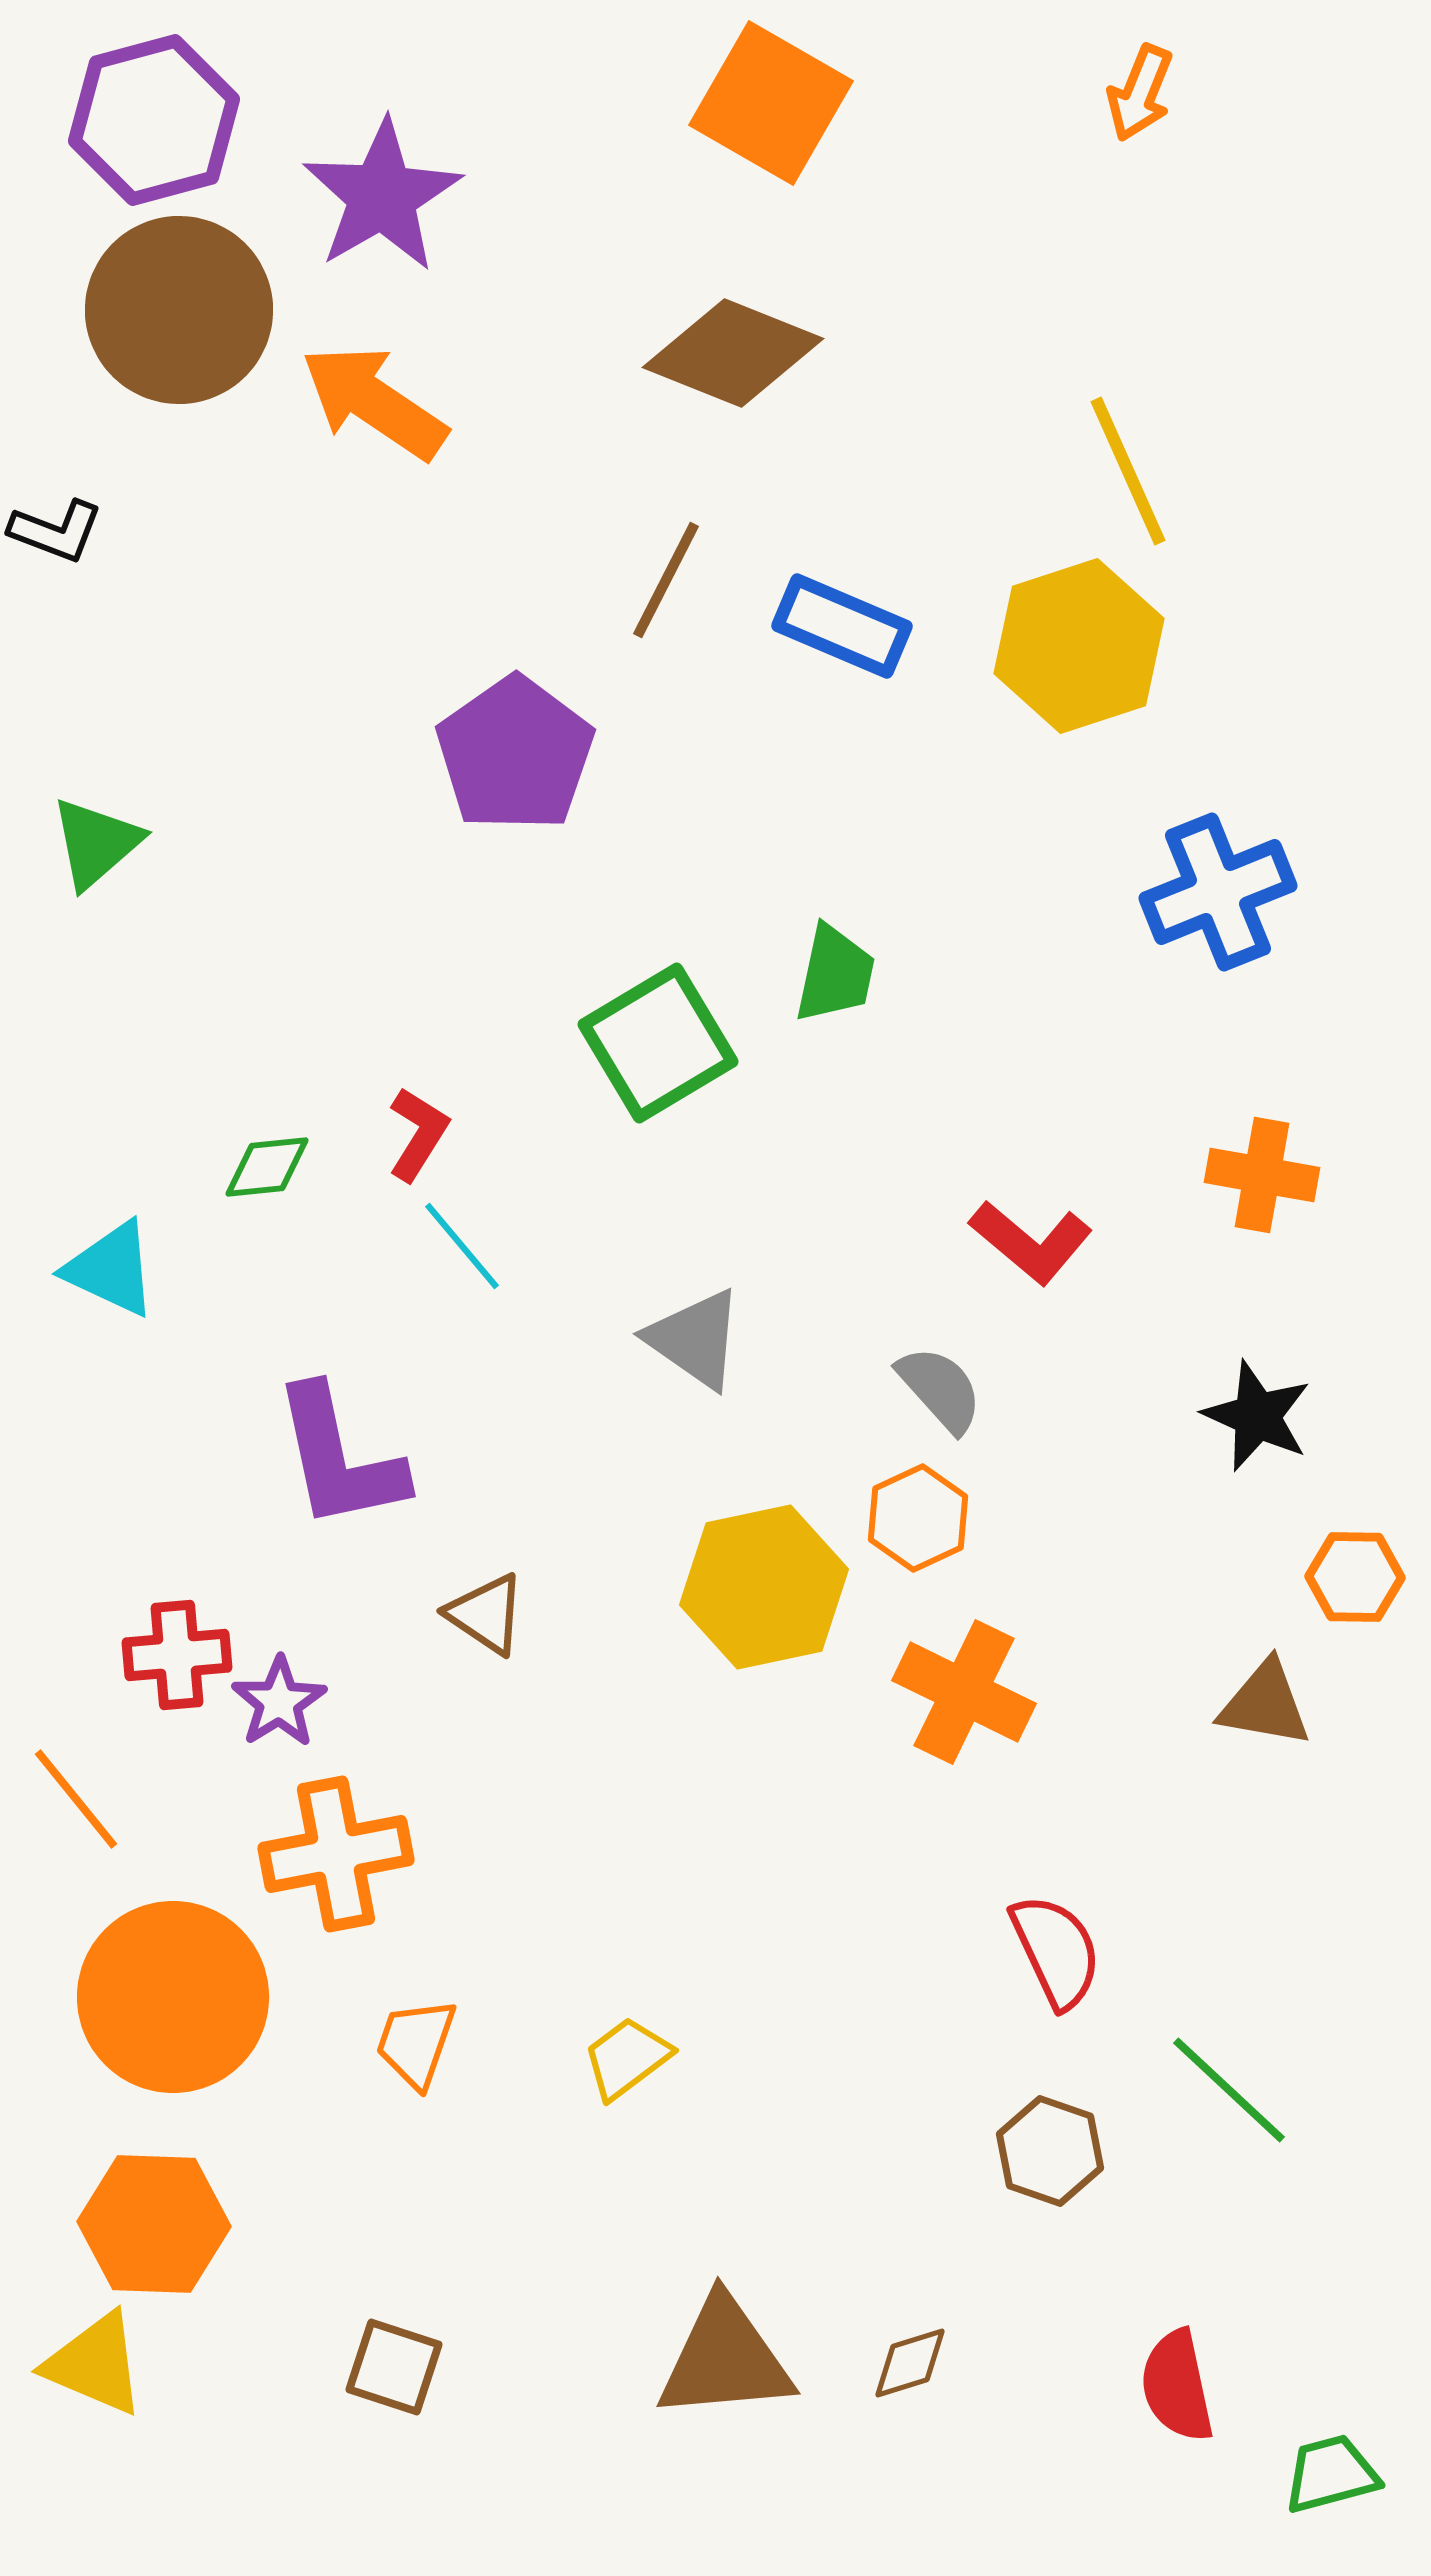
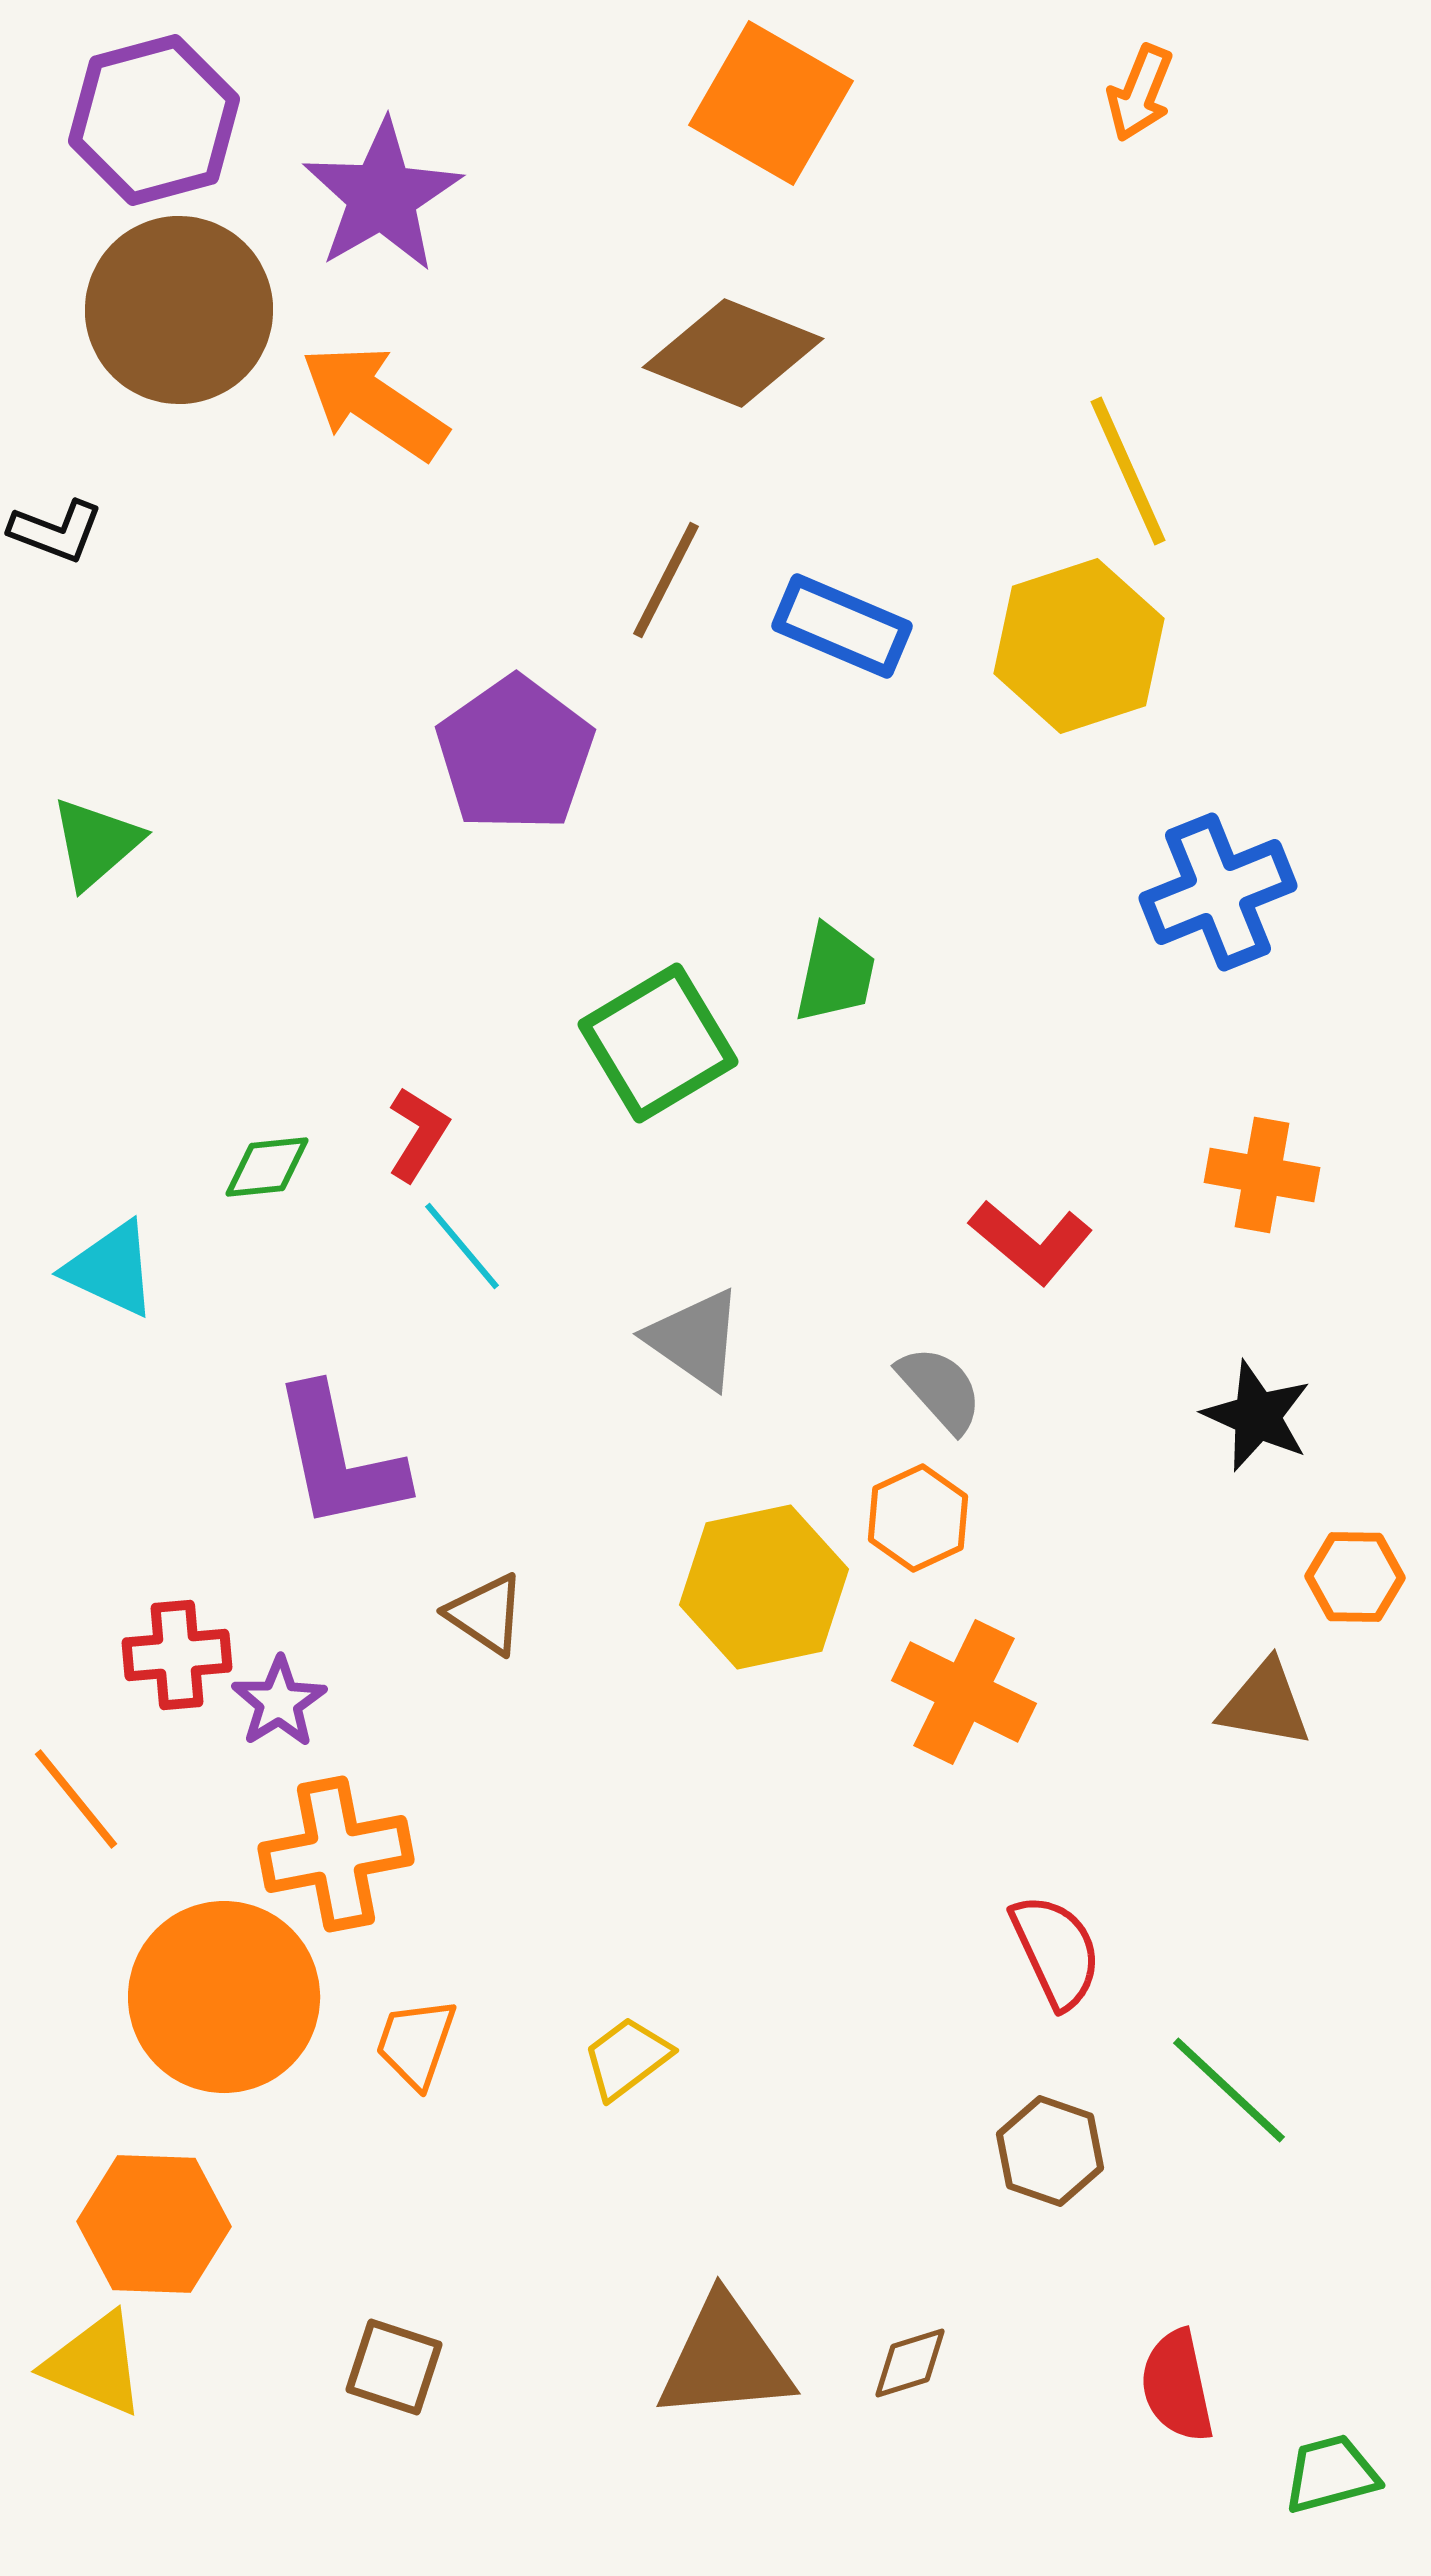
orange circle at (173, 1997): moved 51 px right
